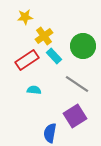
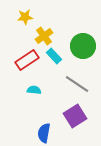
blue semicircle: moved 6 px left
